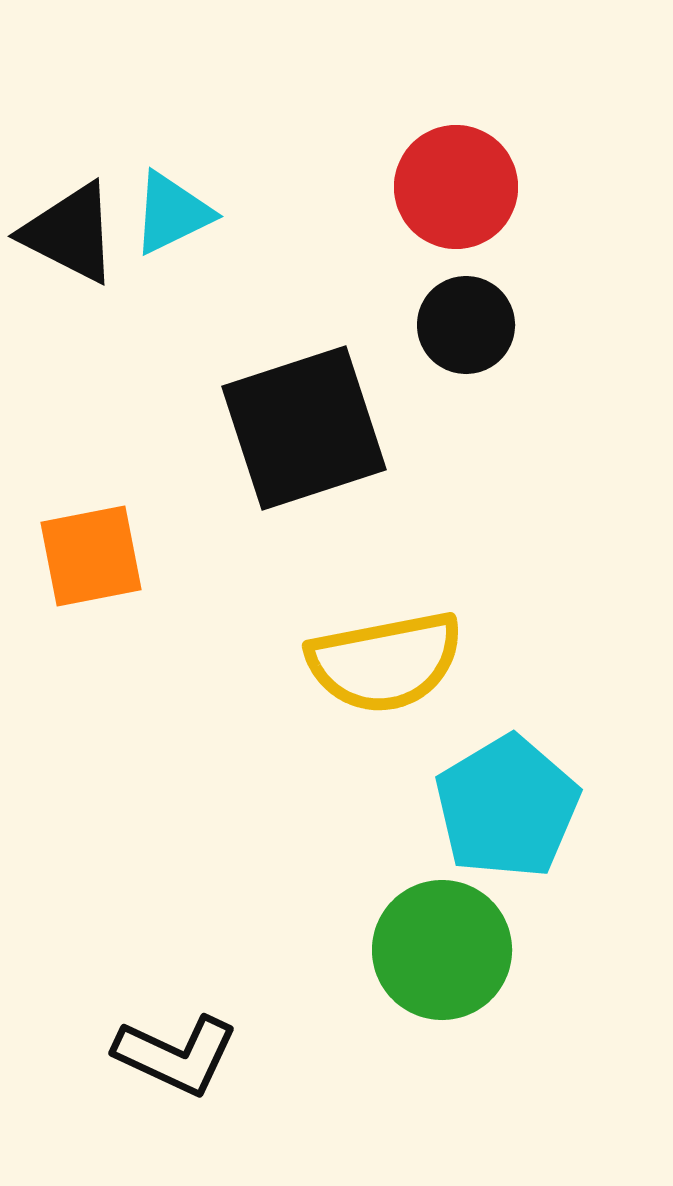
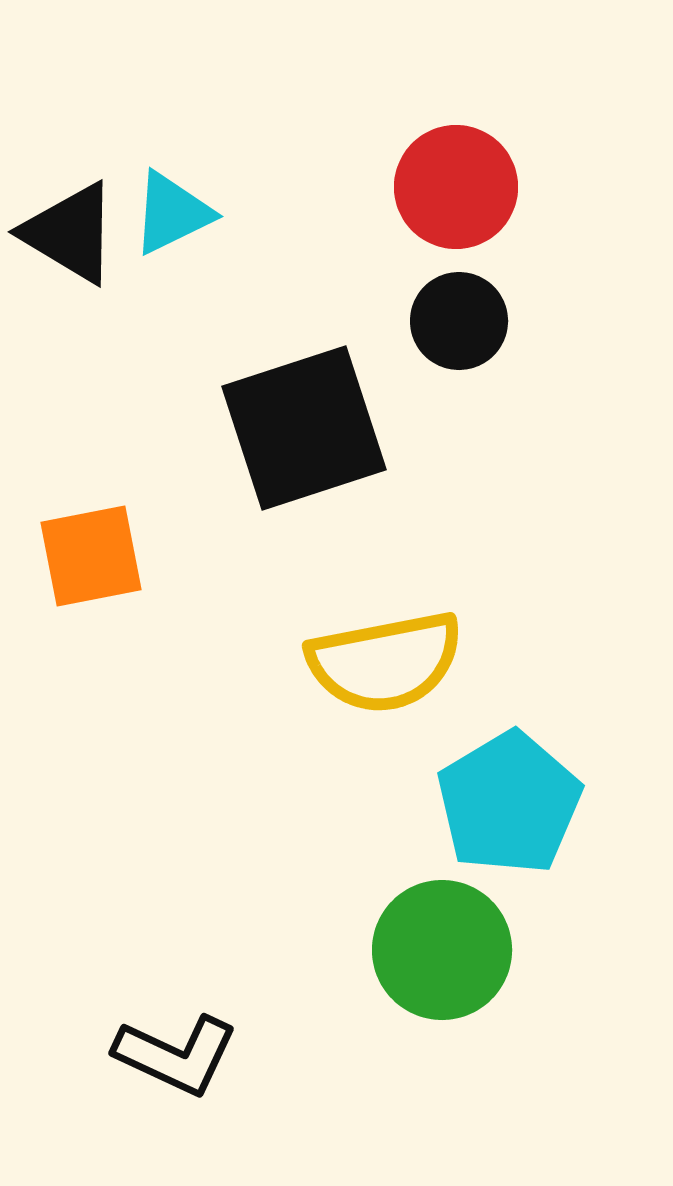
black triangle: rotated 4 degrees clockwise
black circle: moved 7 px left, 4 px up
cyan pentagon: moved 2 px right, 4 px up
